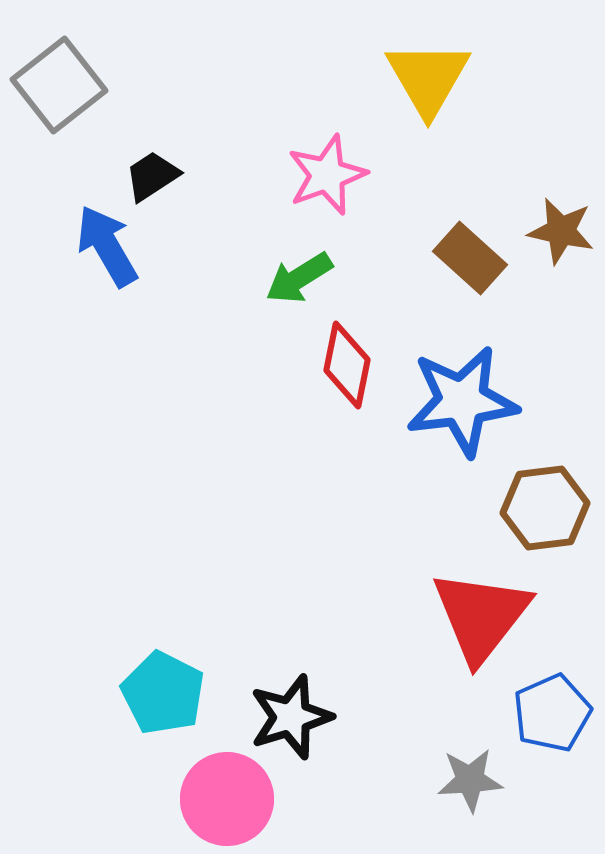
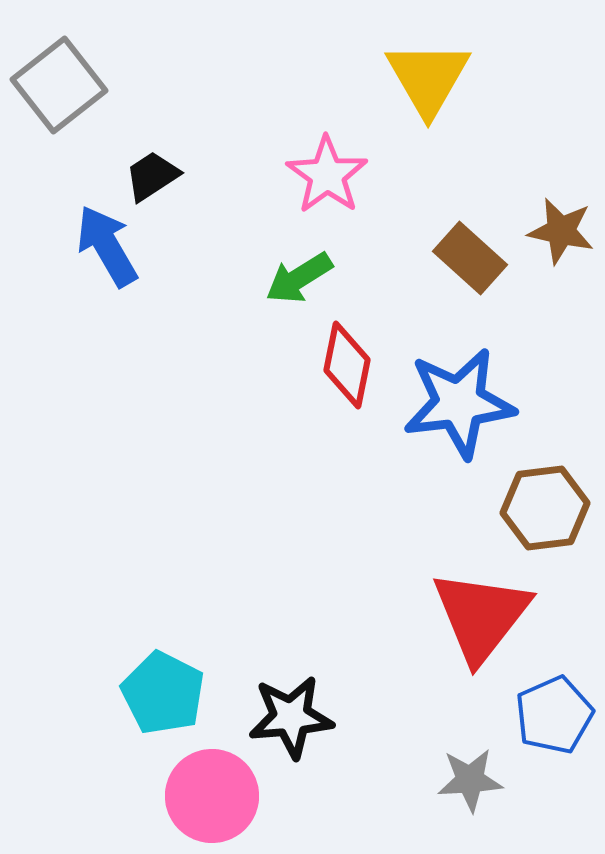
pink star: rotated 16 degrees counterclockwise
blue star: moved 3 px left, 2 px down
blue pentagon: moved 2 px right, 2 px down
black star: rotated 12 degrees clockwise
pink circle: moved 15 px left, 3 px up
